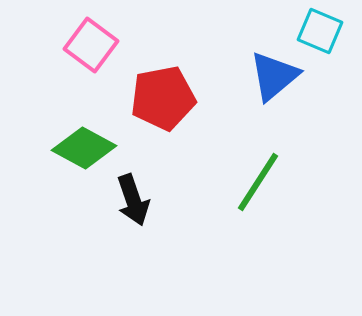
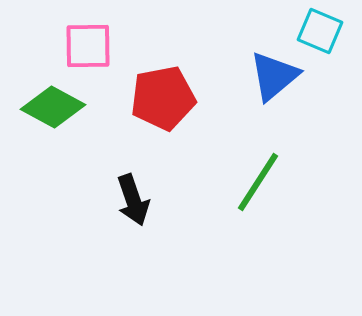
pink square: moved 3 px left, 1 px down; rotated 38 degrees counterclockwise
green diamond: moved 31 px left, 41 px up
